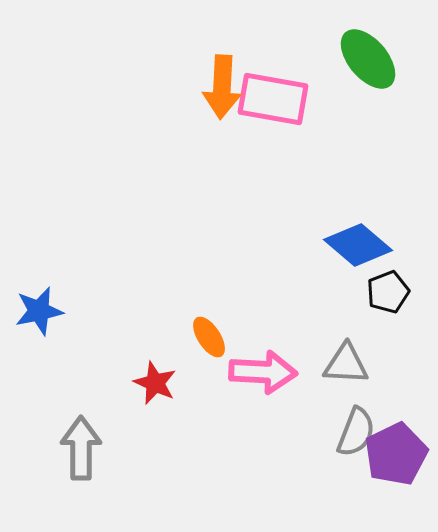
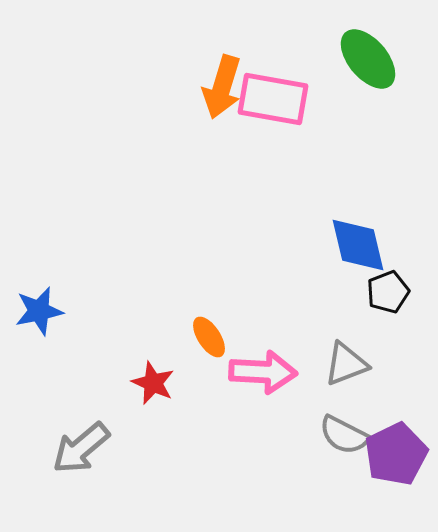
orange arrow: rotated 14 degrees clockwise
blue diamond: rotated 36 degrees clockwise
gray triangle: rotated 24 degrees counterclockwise
red star: moved 2 px left
gray semicircle: moved 12 px left, 3 px down; rotated 96 degrees clockwise
gray arrow: rotated 130 degrees counterclockwise
